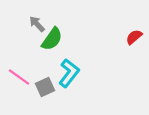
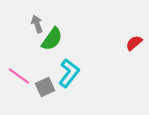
gray arrow: rotated 24 degrees clockwise
red semicircle: moved 6 px down
pink line: moved 1 px up
